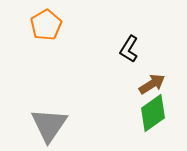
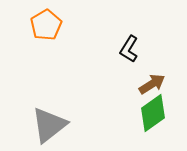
gray triangle: rotated 18 degrees clockwise
